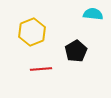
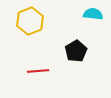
yellow hexagon: moved 2 px left, 11 px up
red line: moved 3 px left, 2 px down
